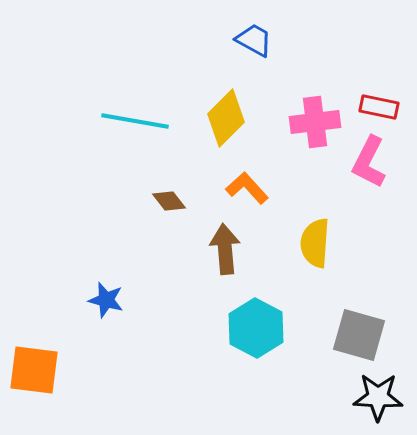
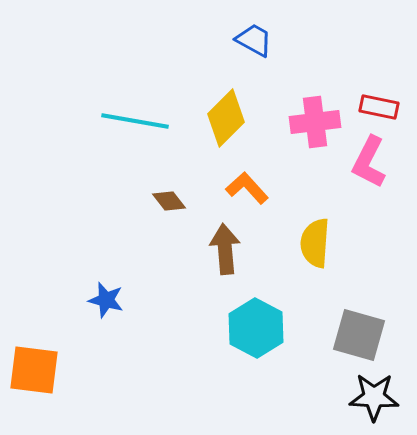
black star: moved 4 px left
